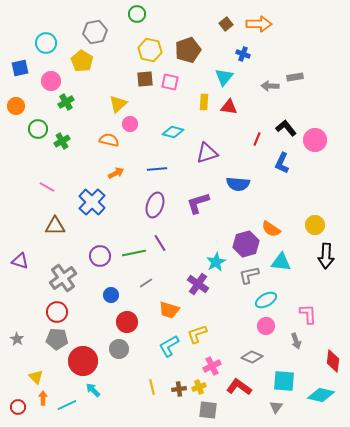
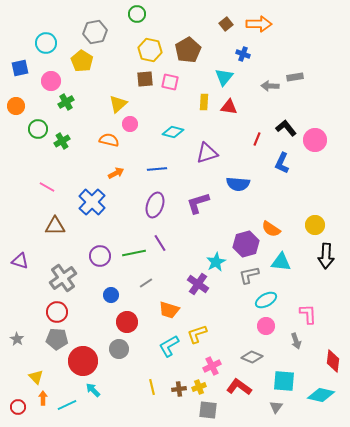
brown pentagon at (188, 50): rotated 10 degrees counterclockwise
